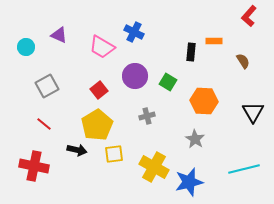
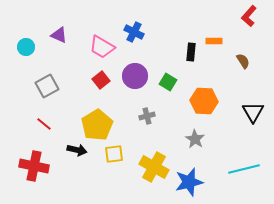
red square: moved 2 px right, 10 px up
